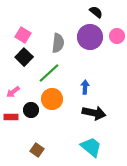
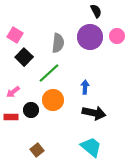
black semicircle: moved 1 px up; rotated 24 degrees clockwise
pink square: moved 8 px left
orange circle: moved 1 px right, 1 px down
brown square: rotated 16 degrees clockwise
